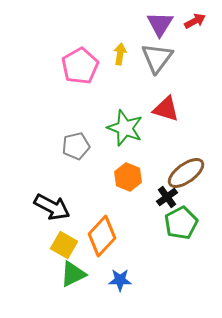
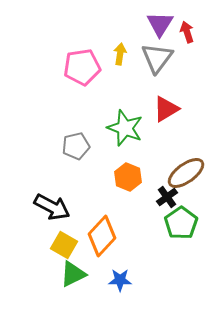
red arrow: moved 8 px left, 11 px down; rotated 80 degrees counterclockwise
pink pentagon: moved 2 px right, 1 px down; rotated 21 degrees clockwise
red triangle: rotated 48 degrees counterclockwise
green pentagon: rotated 8 degrees counterclockwise
